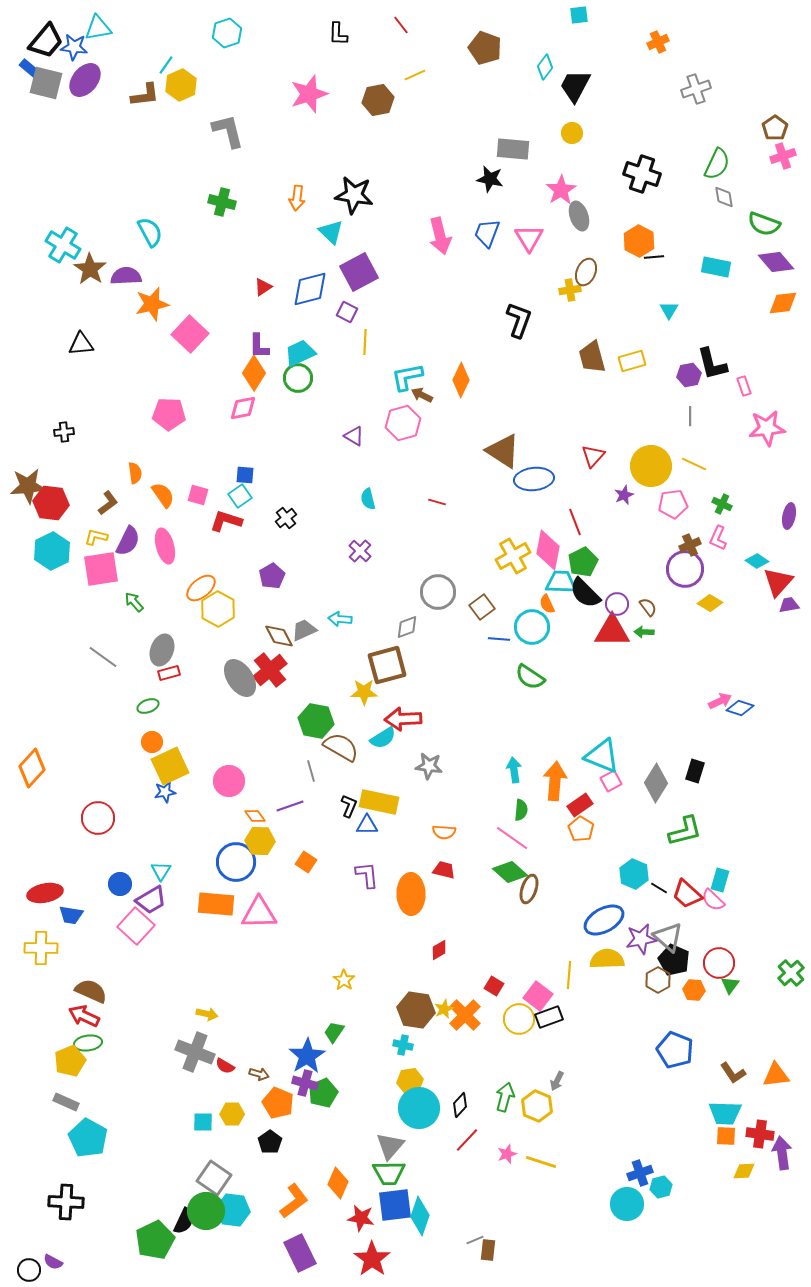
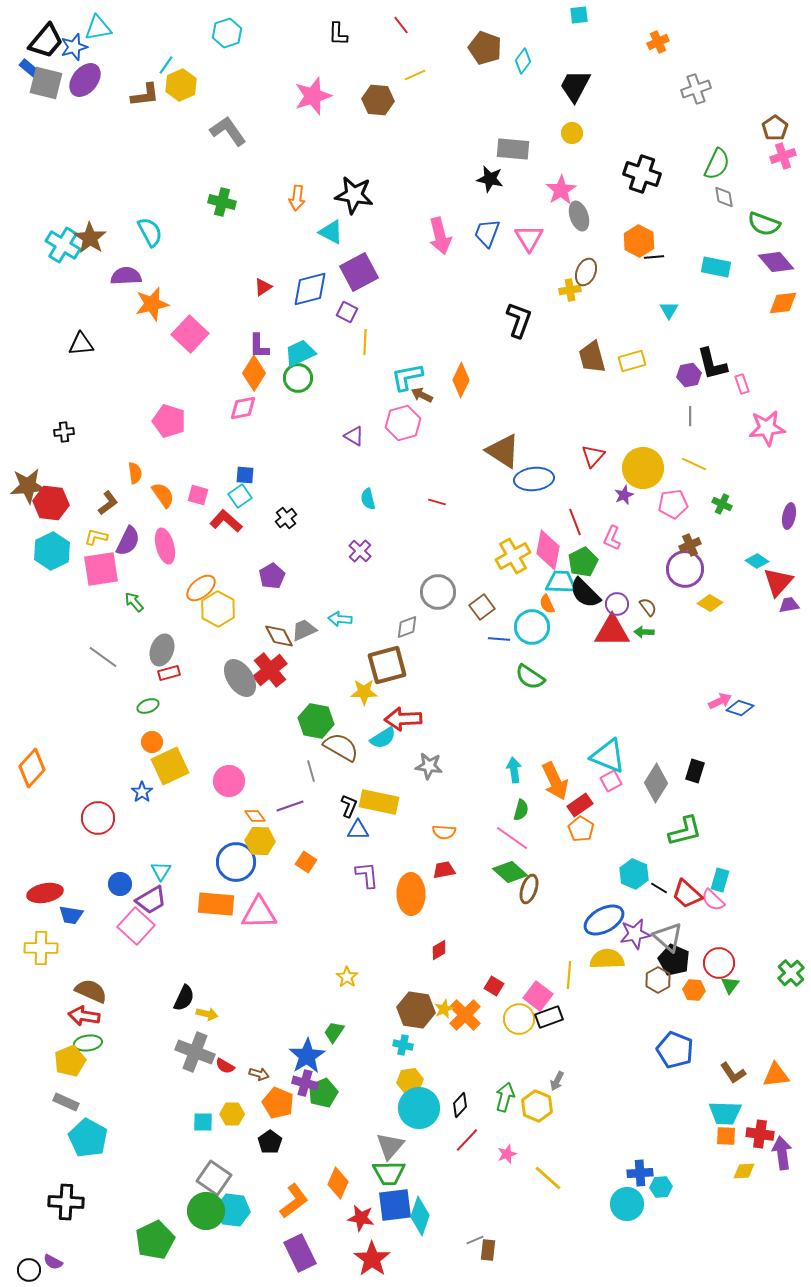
blue star at (74, 47): rotated 24 degrees counterclockwise
cyan diamond at (545, 67): moved 22 px left, 6 px up
pink star at (309, 94): moved 4 px right, 2 px down
brown hexagon at (378, 100): rotated 16 degrees clockwise
gray L-shape at (228, 131): rotated 21 degrees counterclockwise
cyan triangle at (331, 232): rotated 16 degrees counterclockwise
brown star at (90, 269): moved 31 px up
pink rectangle at (744, 386): moved 2 px left, 2 px up
pink pentagon at (169, 414): moved 7 px down; rotated 16 degrees clockwise
yellow circle at (651, 466): moved 8 px left, 2 px down
red L-shape at (226, 521): rotated 24 degrees clockwise
pink L-shape at (718, 538): moved 106 px left
cyan triangle at (602, 756): moved 6 px right
orange arrow at (555, 781): rotated 150 degrees clockwise
blue star at (165, 792): moved 23 px left; rotated 25 degrees counterclockwise
green semicircle at (521, 810): rotated 10 degrees clockwise
blue triangle at (367, 825): moved 9 px left, 5 px down
red trapezoid at (444, 870): rotated 25 degrees counterclockwise
purple star at (641, 939): moved 6 px left, 5 px up
yellow star at (344, 980): moved 3 px right, 3 px up
red arrow at (84, 1016): rotated 16 degrees counterclockwise
yellow line at (541, 1162): moved 7 px right, 16 px down; rotated 24 degrees clockwise
blue cross at (640, 1173): rotated 15 degrees clockwise
cyan hexagon at (661, 1187): rotated 10 degrees clockwise
black semicircle at (184, 1221): moved 223 px up
